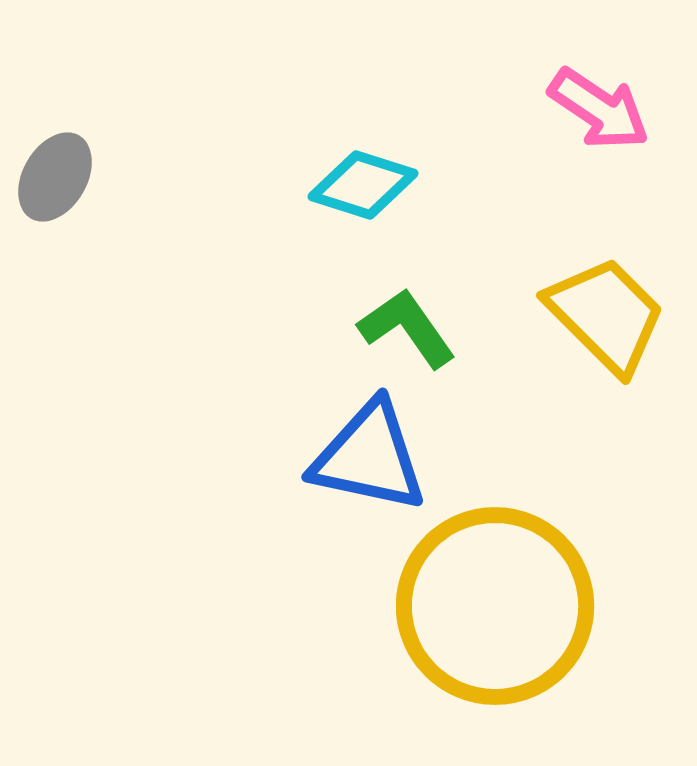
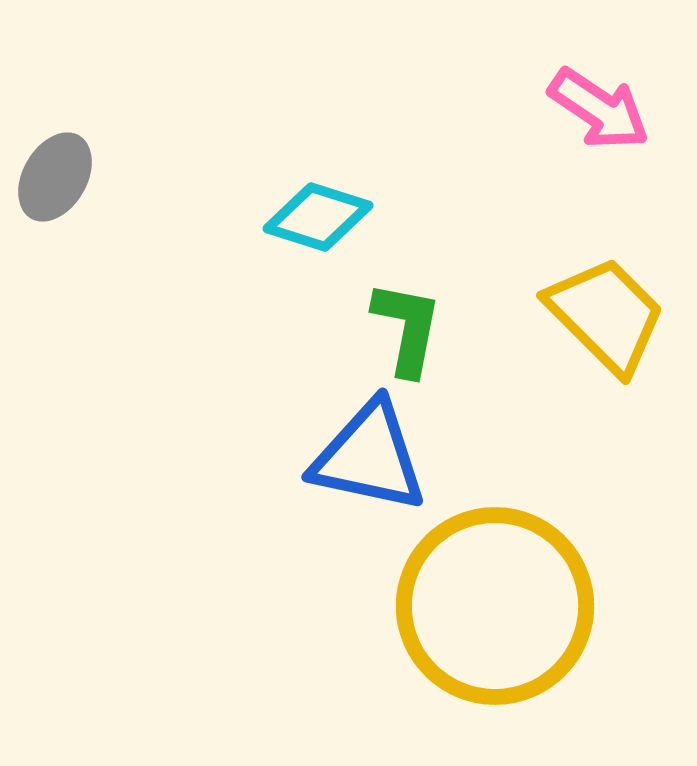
cyan diamond: moved 45 px left, 32 px down
green L-shape: rotated 46 degrees clockwise
